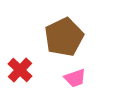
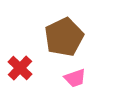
red cross: moved 2 px up
